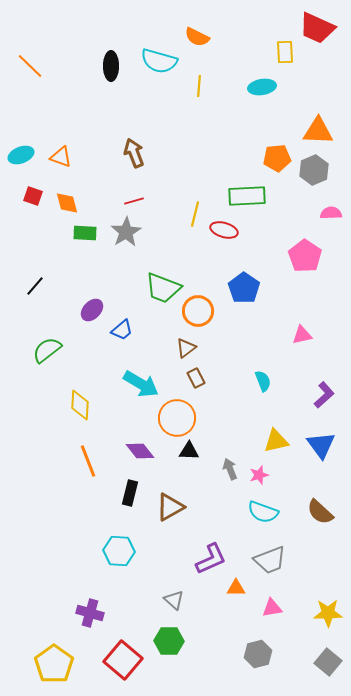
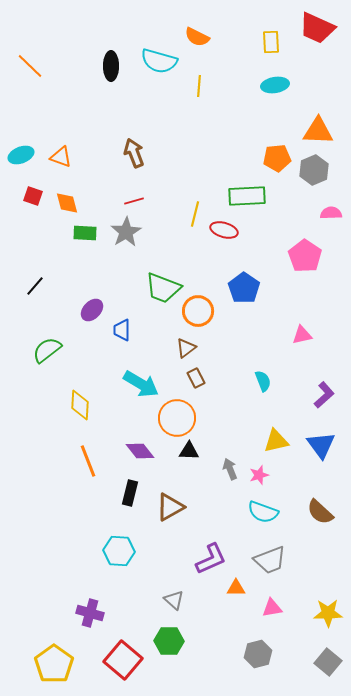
yellow rectangle at (285, 52): moved 14 px left, 10 px up
cyan ellipse at (262, 87): moved 13 px right, 2 px up
blue trapezoid at (122, 330): rotated 130 degrees clockwise
